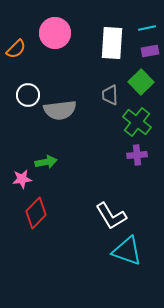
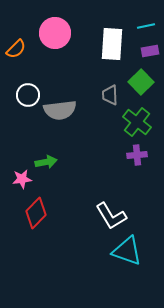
cyan line: moved 1 px left, 2 px up
white rectangle: moved 1 px down
